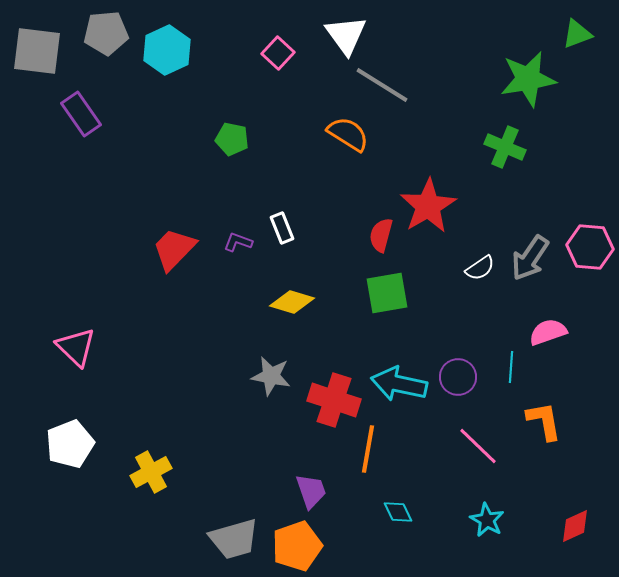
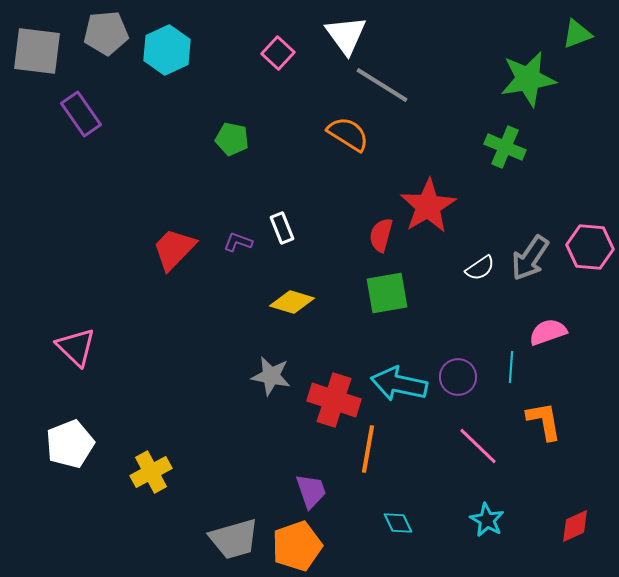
cyan diamond: moved 11 px down
